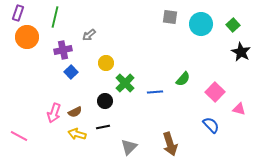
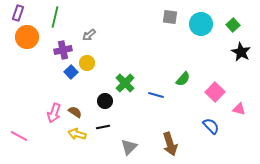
yellow circle: moved 19 px left
blue line: moved 1 px right, 3 px down; rotated 21 degrees clockwise
brown semicircle: rotated 120 degrees counterclockwise
blue semicircle: moved 1 px down
